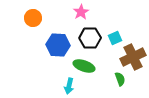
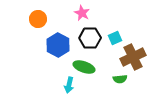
pink star: moved 1 px right, 1 px down; rotated 14 degrees counterclockwise
orange circle: moved 5 px right, 1 px down
blue hexagon: rotated 25 degrees clockwise
green ellipse: moved 1 px down
green semicircle: rotated 104 degrees clockwise
cyan arrow: moved 1 px up
